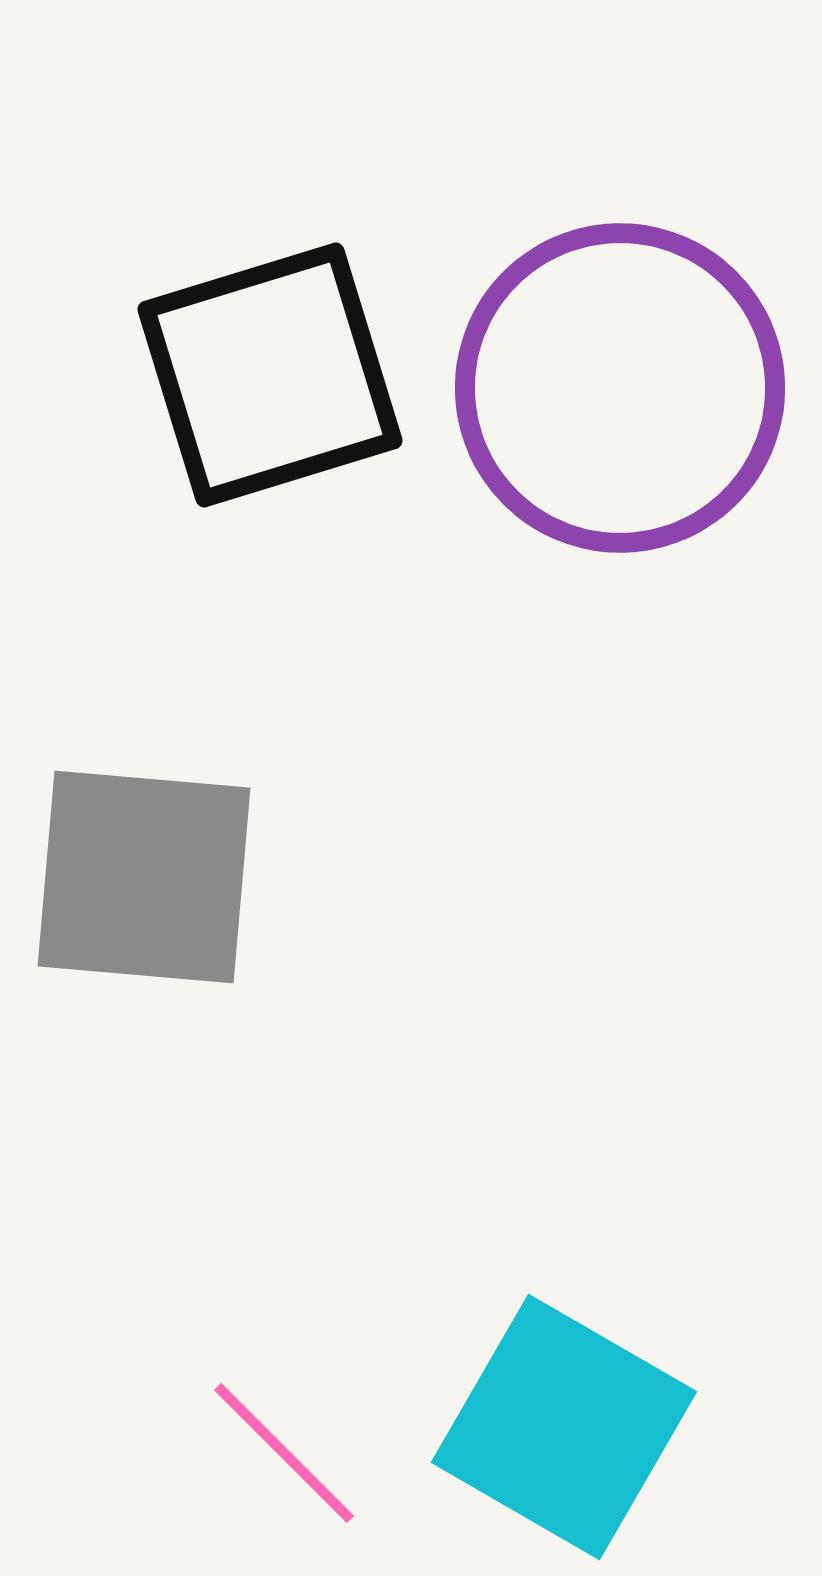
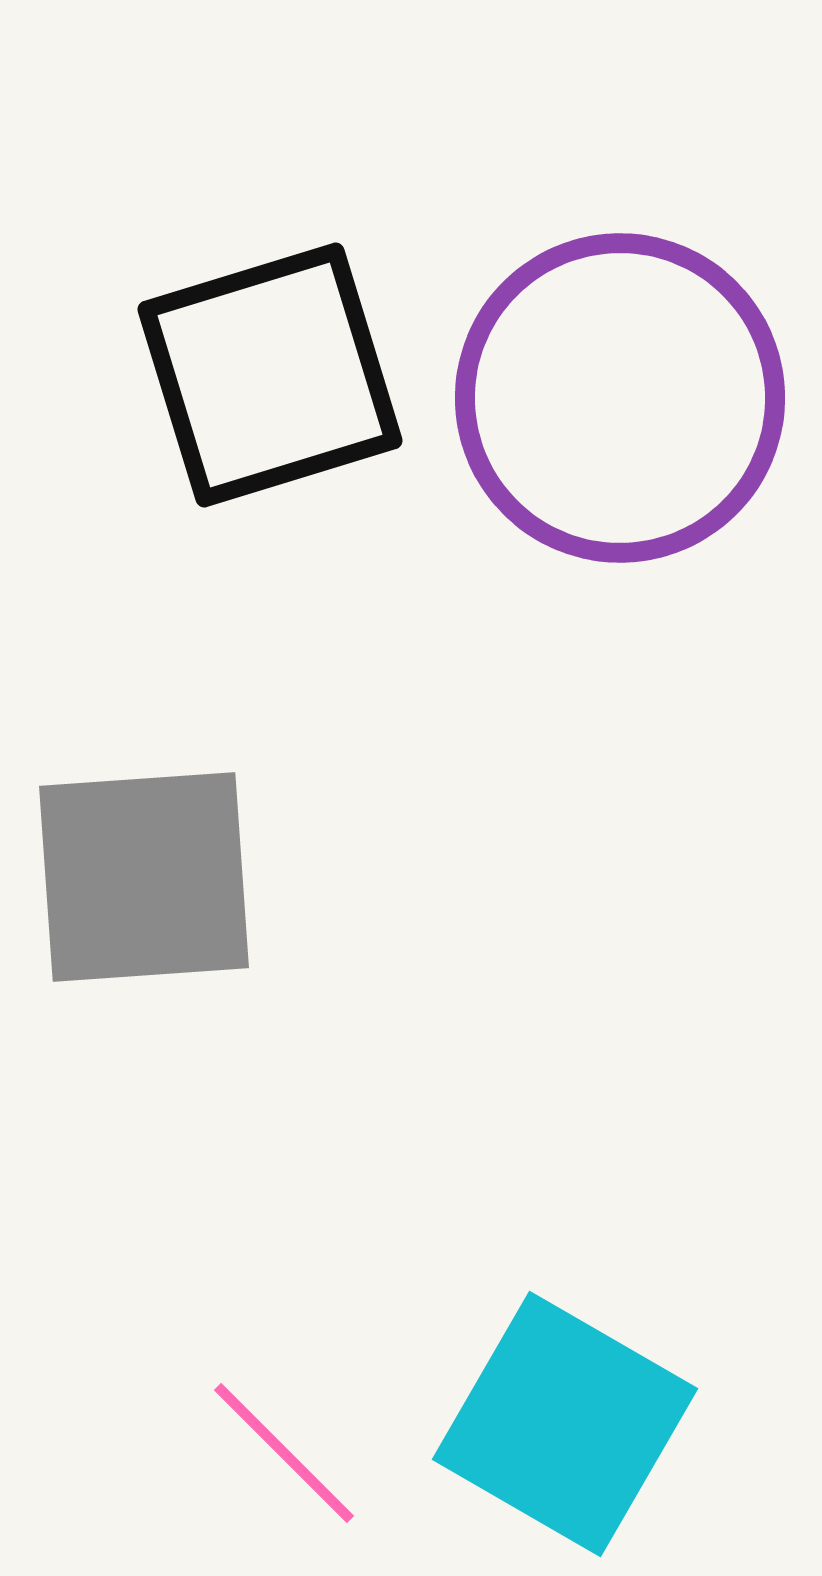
purple circle: moved 10 px down
gray square: rotated 9 degrees counterclockwise
cyan square: moved 1 px right, 3 px up
